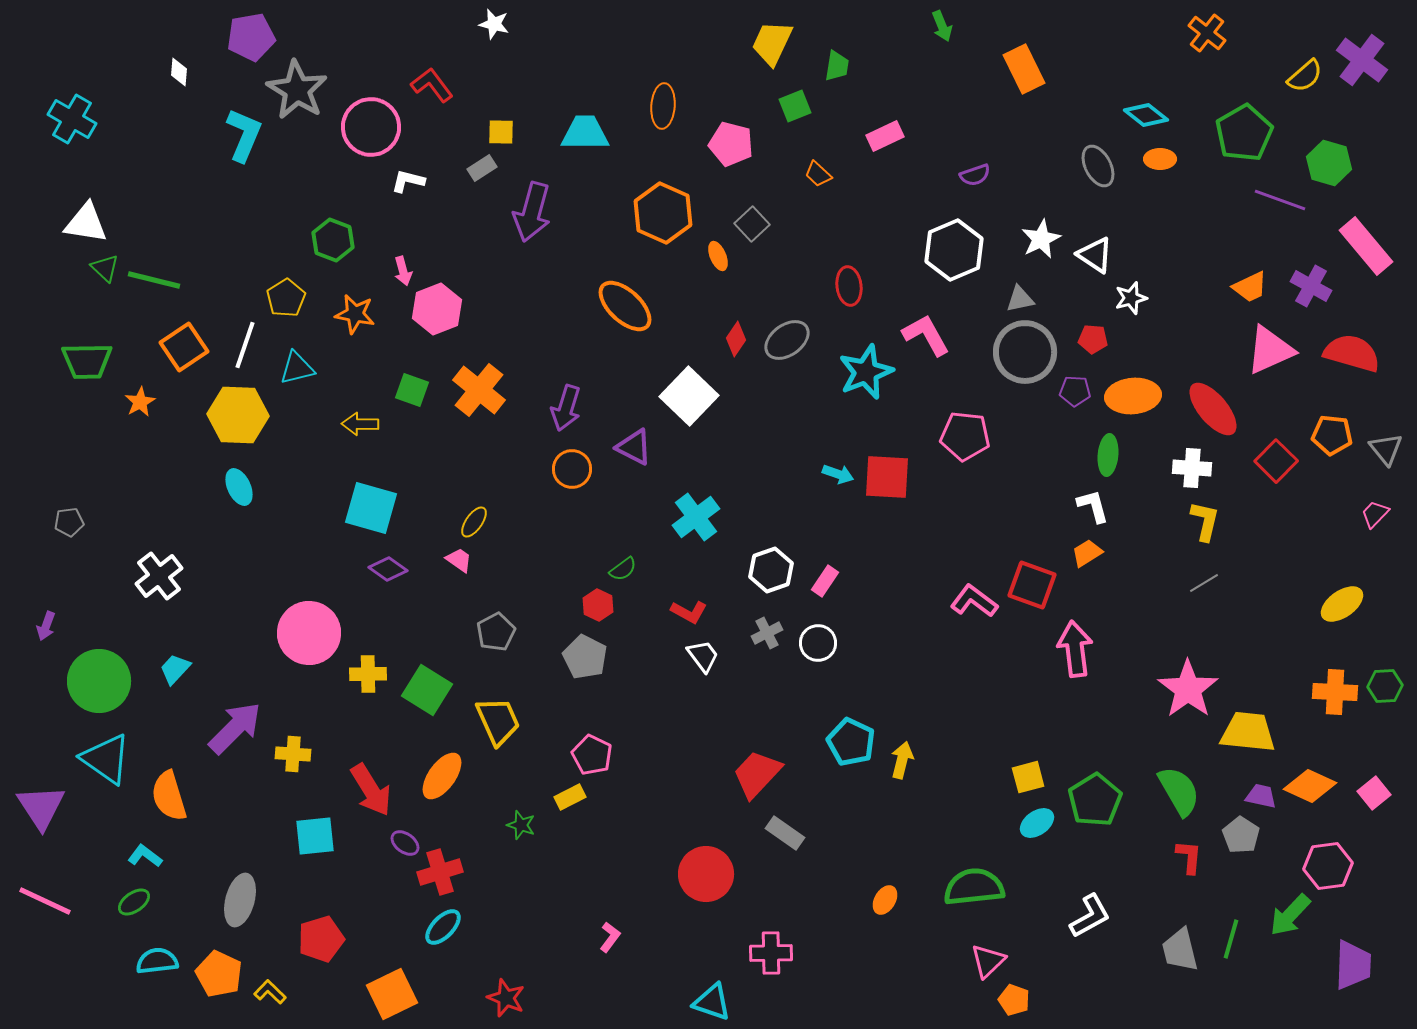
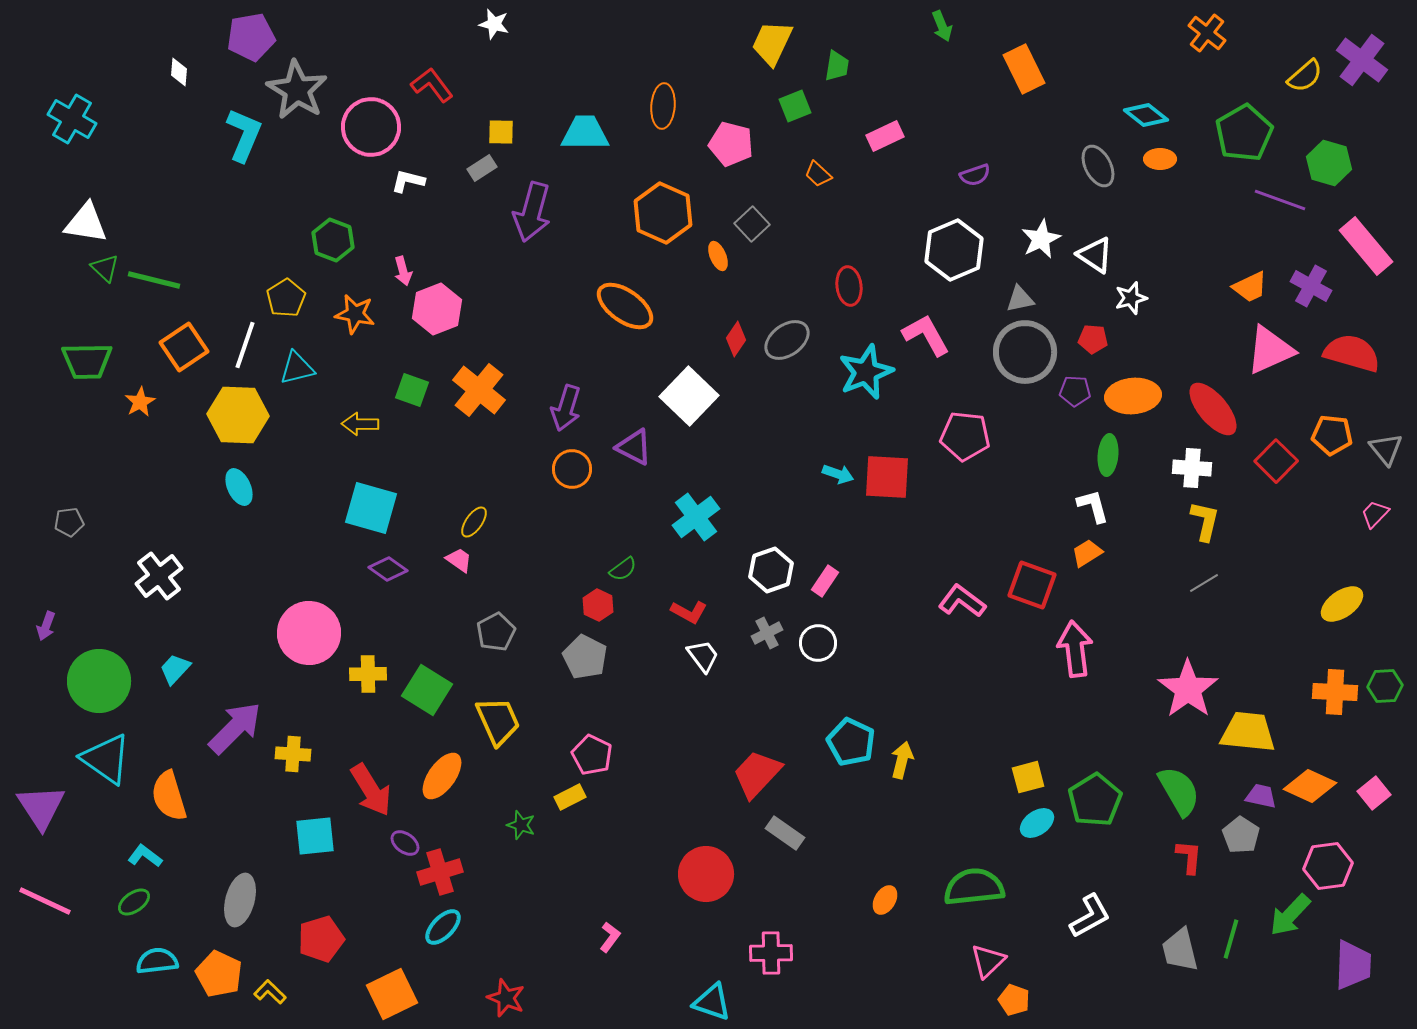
orange ellipse at (625, 306): rotated 8 degrees counterclockwise
pink L-shape at (974, 601): moved 12 px left
